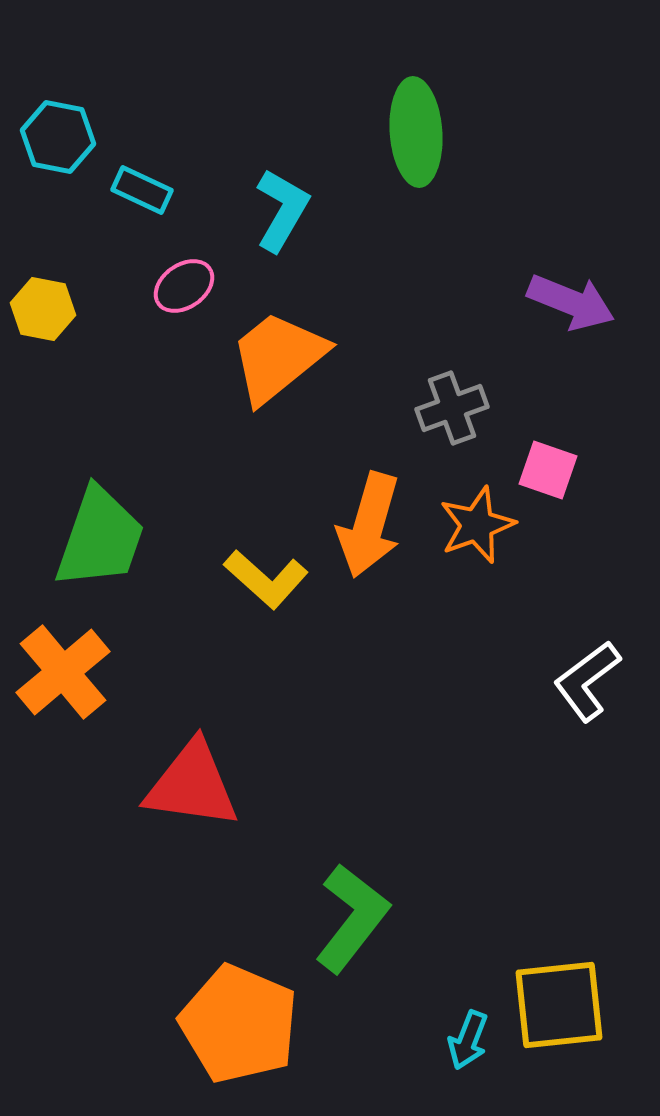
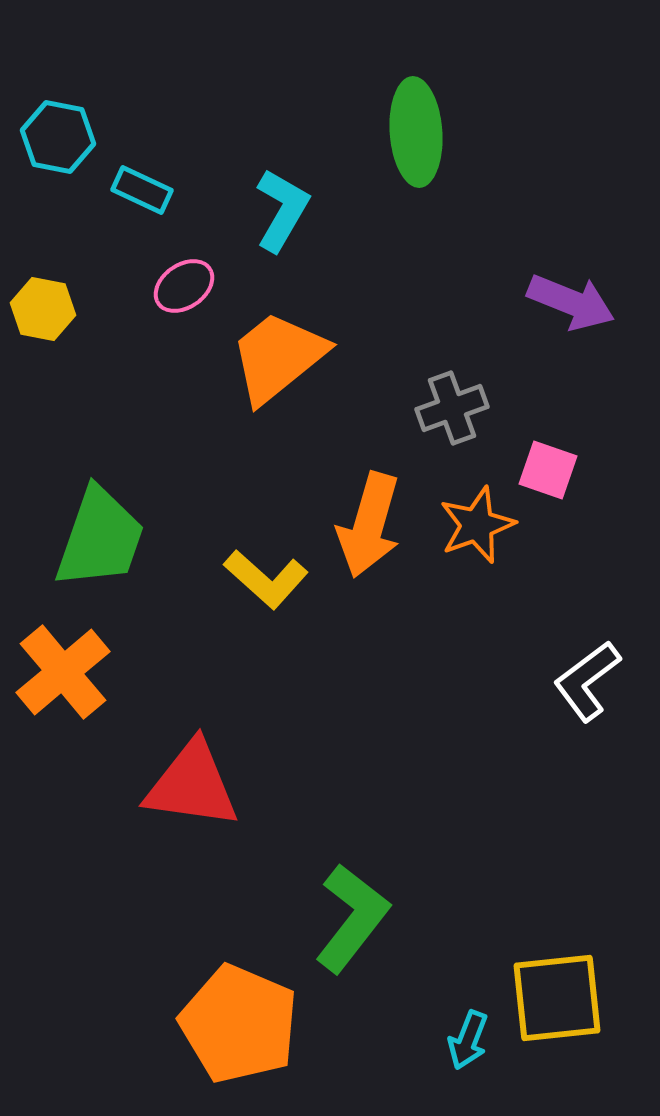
yellow square: moved 2 px left, 7 px up
